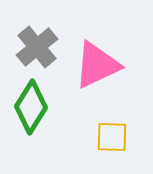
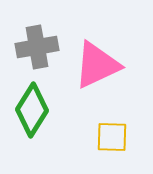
gray cross: rotated 30 degrees clockwise
green diamond: moved 1 px right, 3 px down
